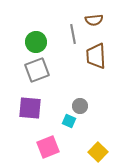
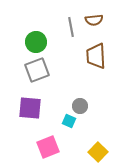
gray line: moved 2 px left, 7 px up
